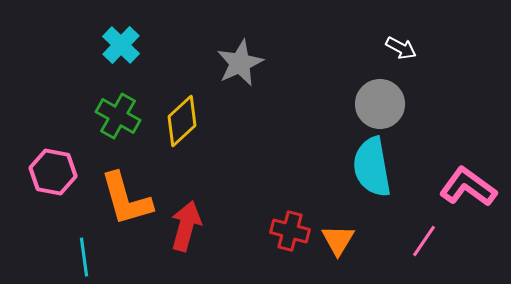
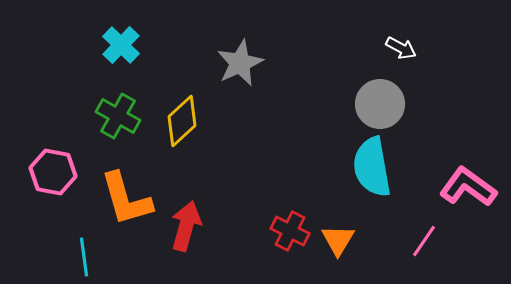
red cross: rotated 12 degrees clockwise
